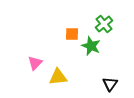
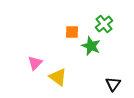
orange square: moved 2 px up
yellow triangle: rotated 42 degrees clockwise
black triangle: moved 3 px right
